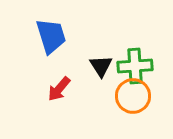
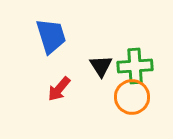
orange circle: moved 1 px left, 1 px down
